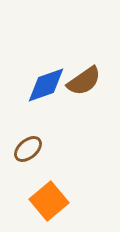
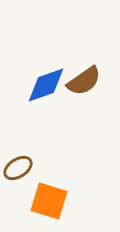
brown ellipse: moved 10 px left, 19 px down; rotated 8 degrees clockwise
orange square: rotated 33 degrees counterclockwise
